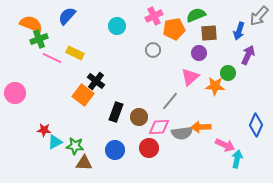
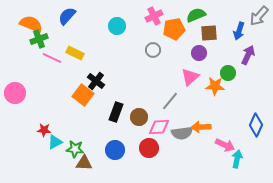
green star: moved 3 px down
